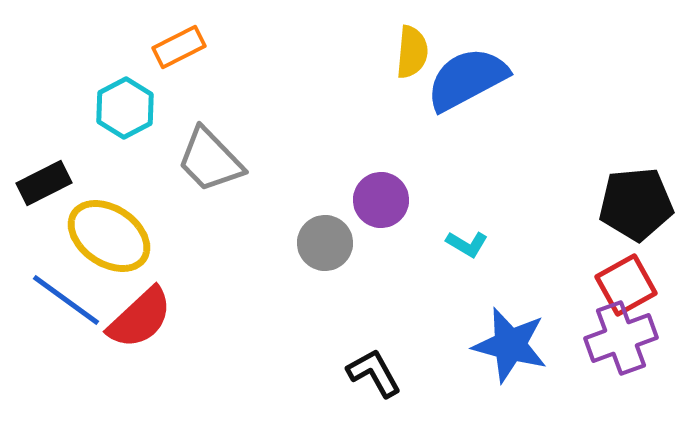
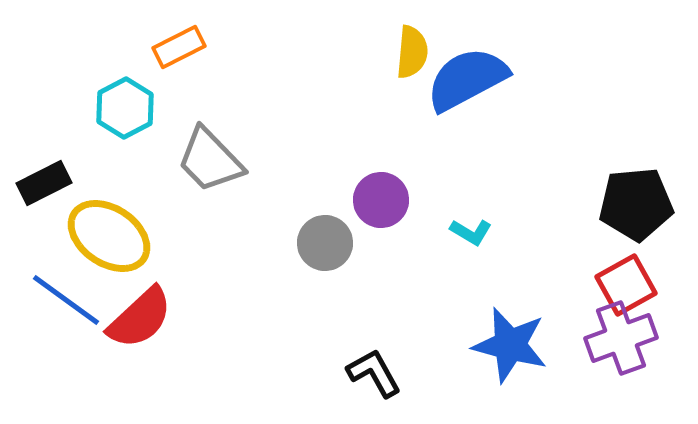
cyan L-shape: moved 4 px right, 12 px up
